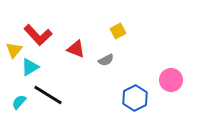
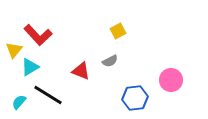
red triangle: moved 5 px right, 22 px down
gray semicircle: moved 4 px right, 1 px down
blue hexagon: rotated 20 degrees clockwise
